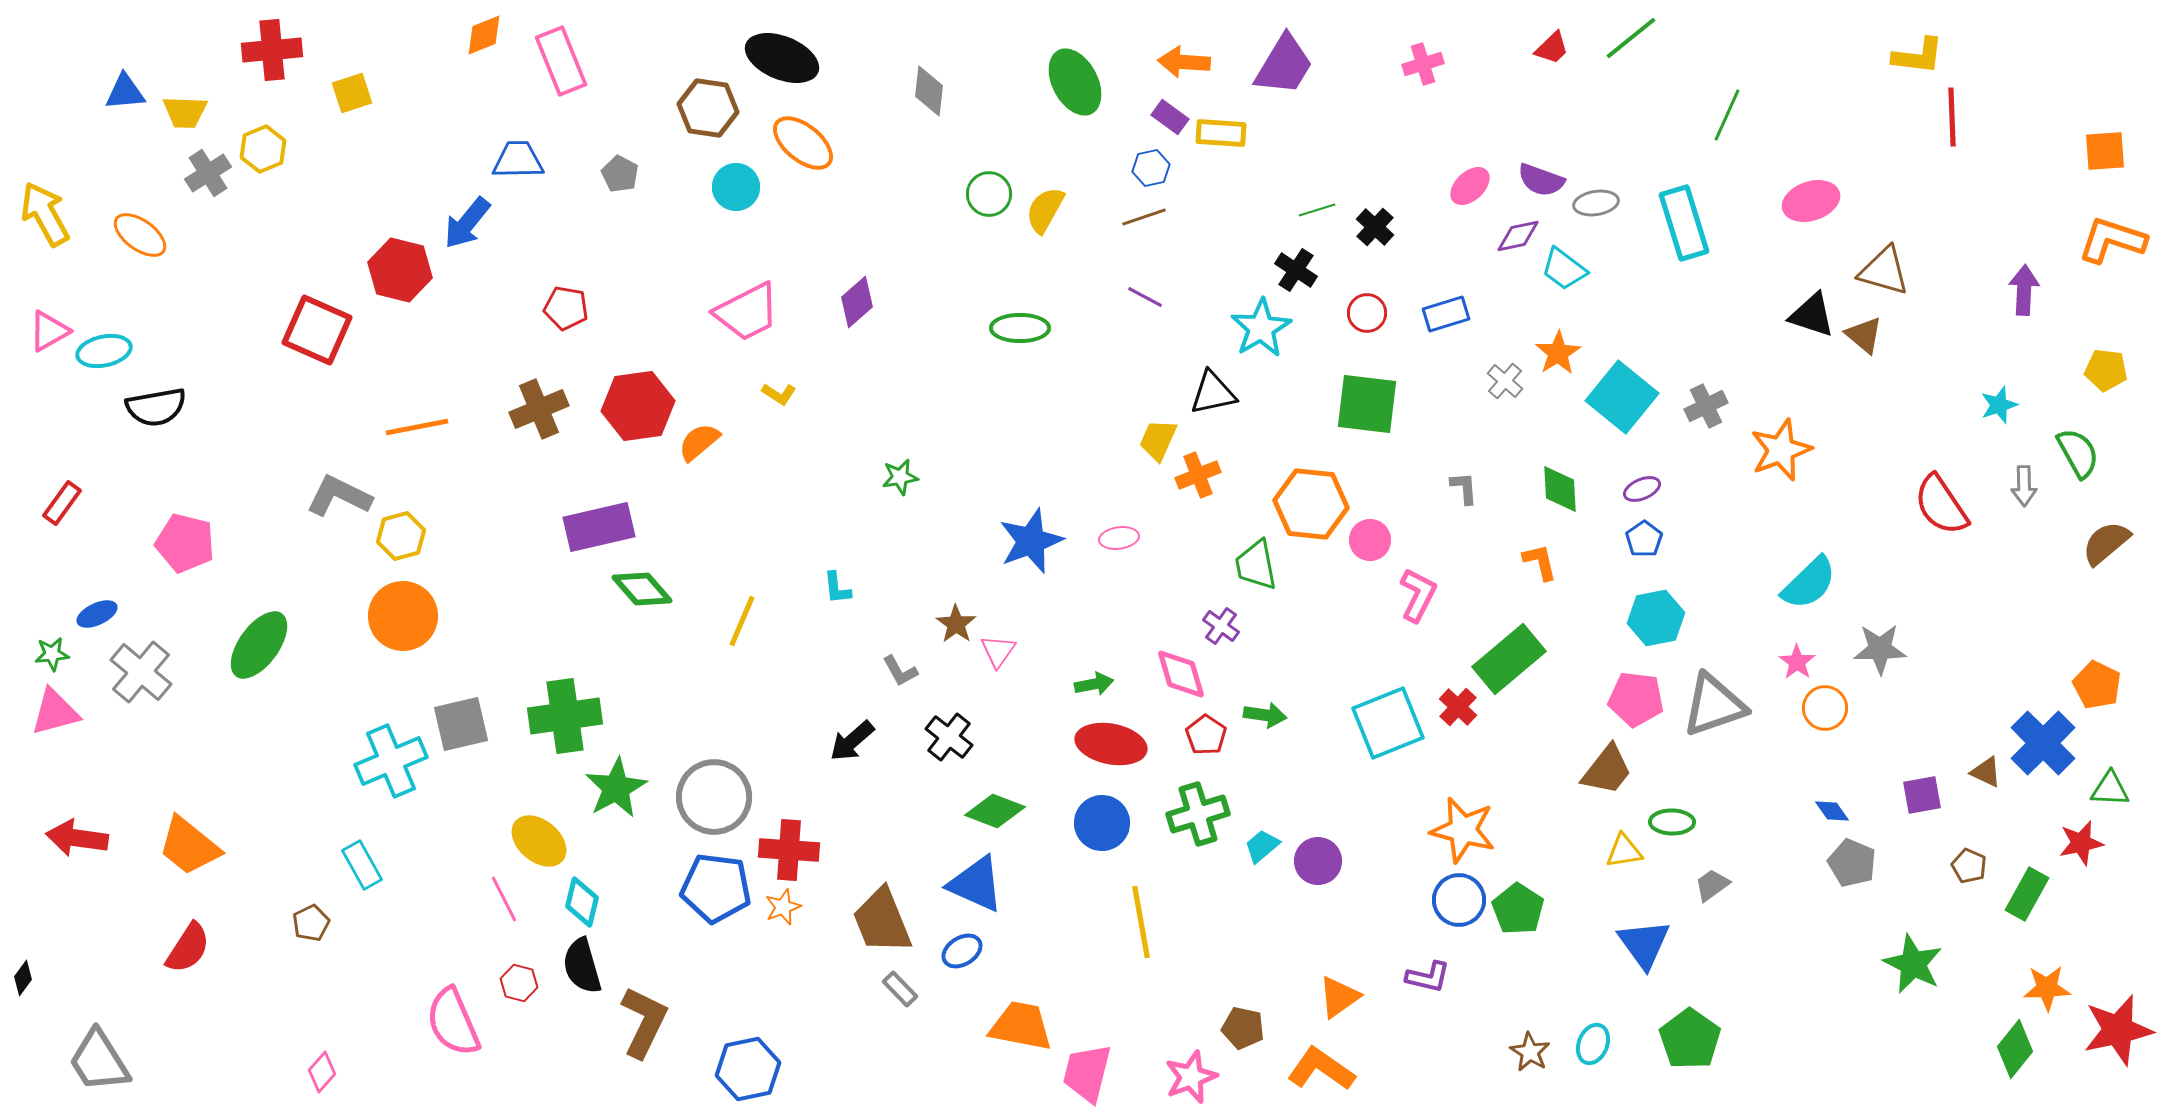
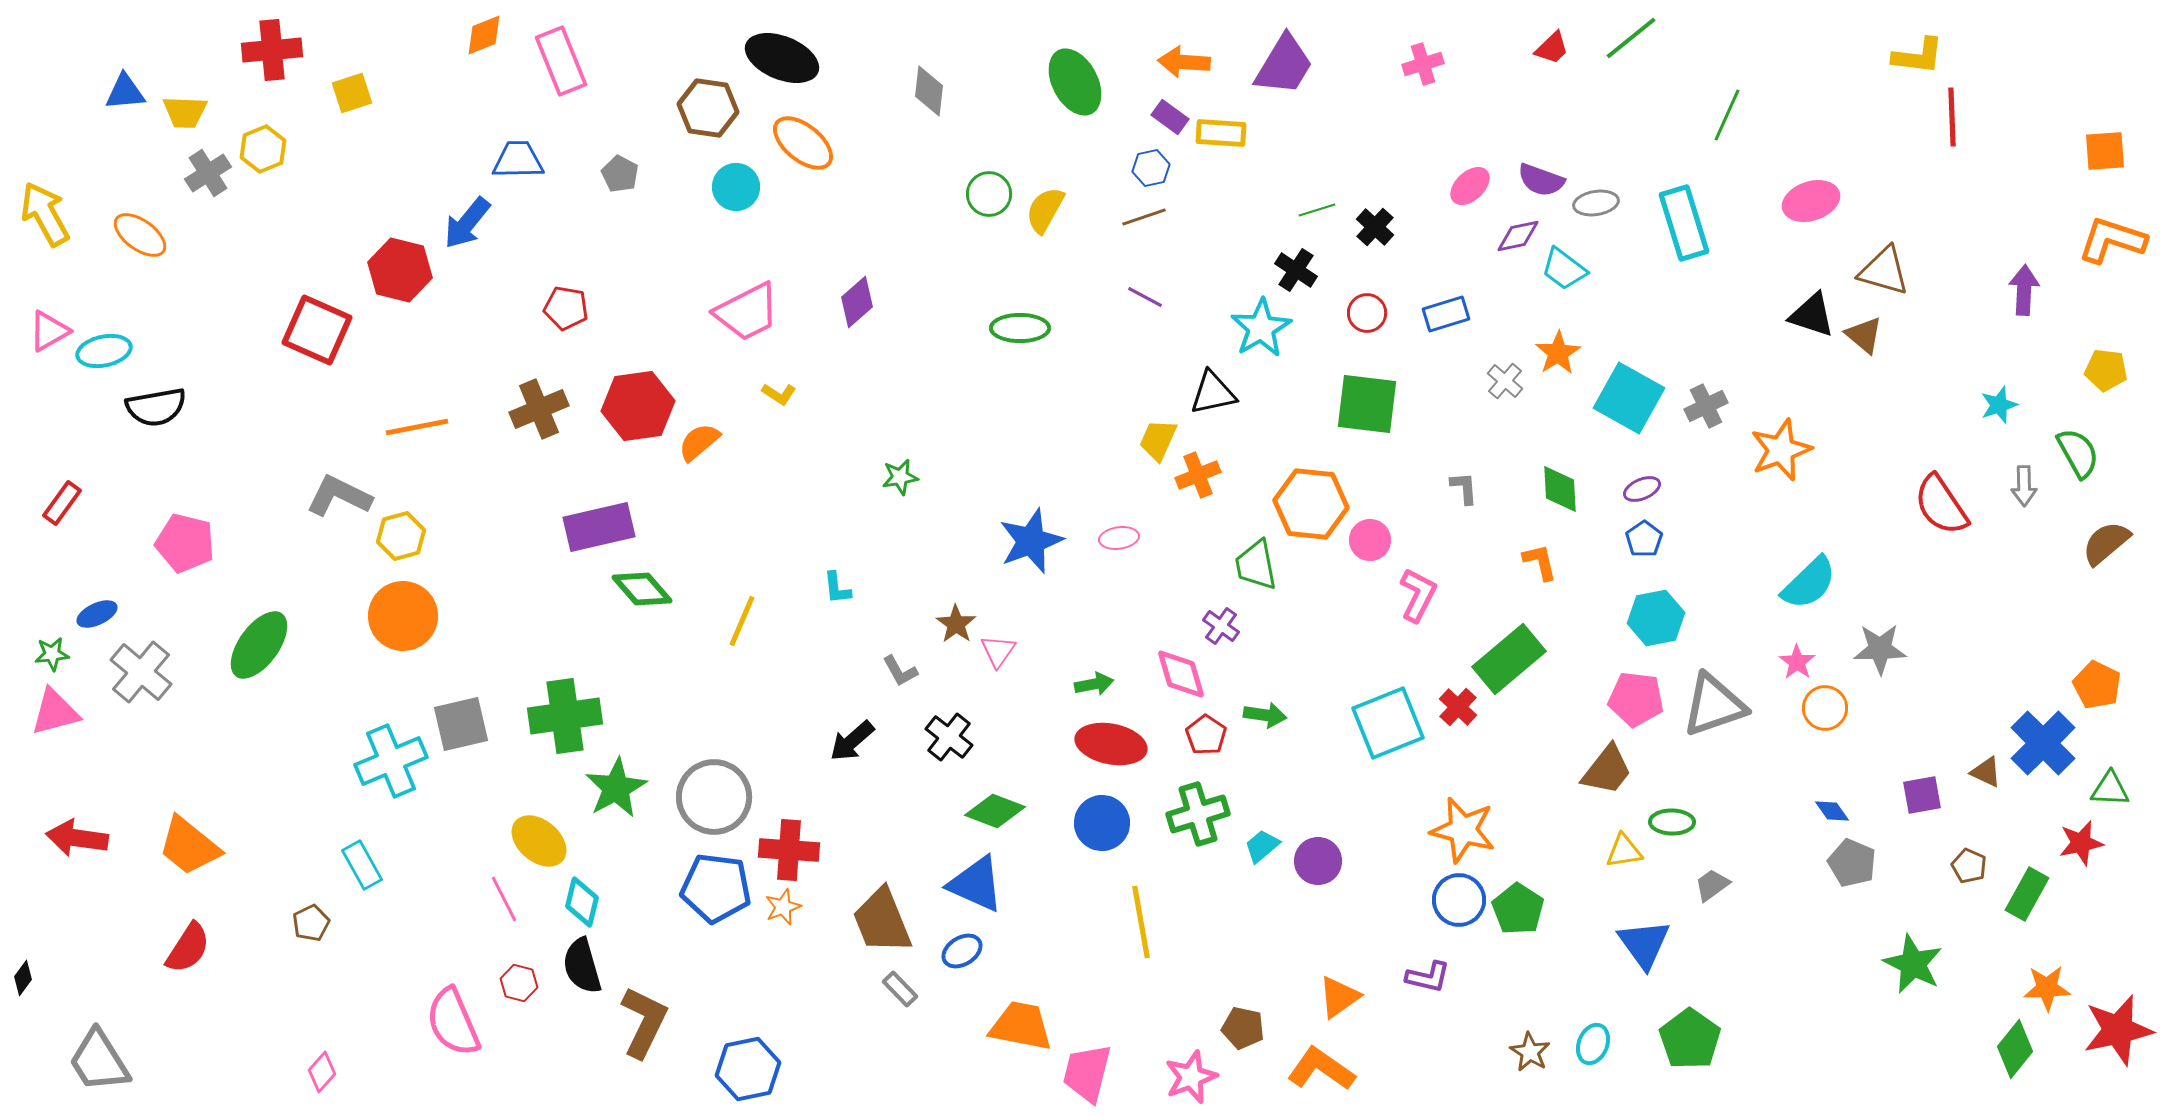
cyan square at (1622, 397): moved 7 px right, 1 px down; rotated 10 degrees counterclockwise
